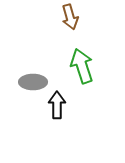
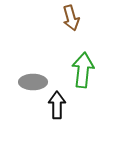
brown arrow: moved 1 px right, 1 px down
green arrow: moved 1 px right, 4 px down; rotated 24 degrees clockwise
